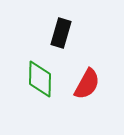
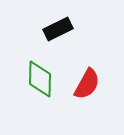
black rectangle: moved 3 px left, 4 px up; rotated 48 degrees clockwise
